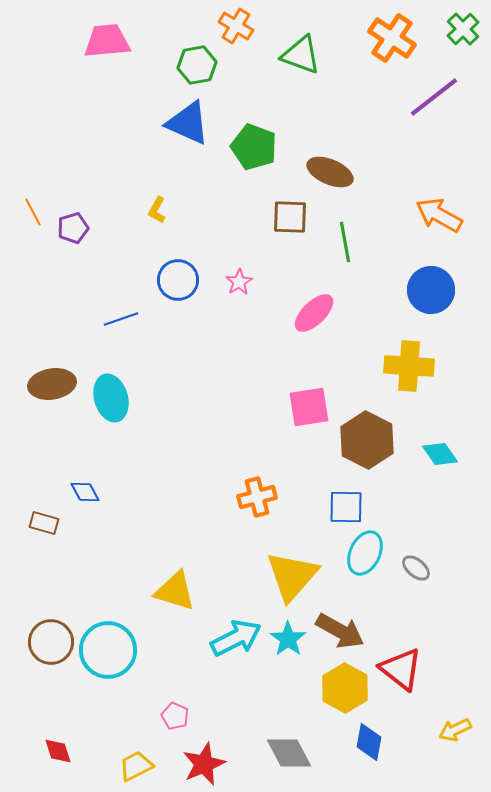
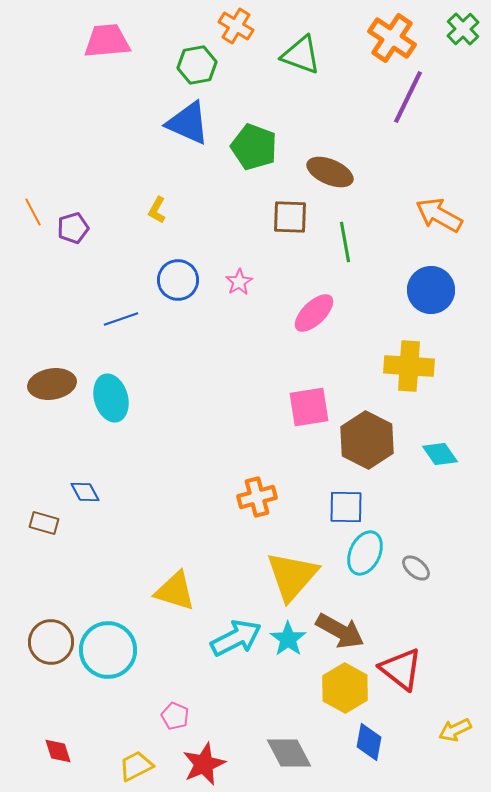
purple line at (434, 97): moved 26 px left; rotated 26 degrees counterclockwise
